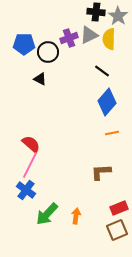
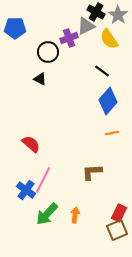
black cross: rotated 24 degrees clockwise
gray star: moved 1 px up
gray triangle: moved 3 px left, 9 px up
yellow semicircle: rotated 35 degrees counterclockwise
blue pentagon: moved 9 px left, 16 px up
blue diamond: moved 1 px right, 1 px up
pink line: moved 13 px right, 15 px down
brown L-shape: moved 9 px left
red rectangle: moved 5 px down; rotated 42 degrees counterclockwise
orange arrow: moved 1 px left, 1 px up
